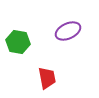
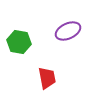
green hexagon: moved 1 px right
